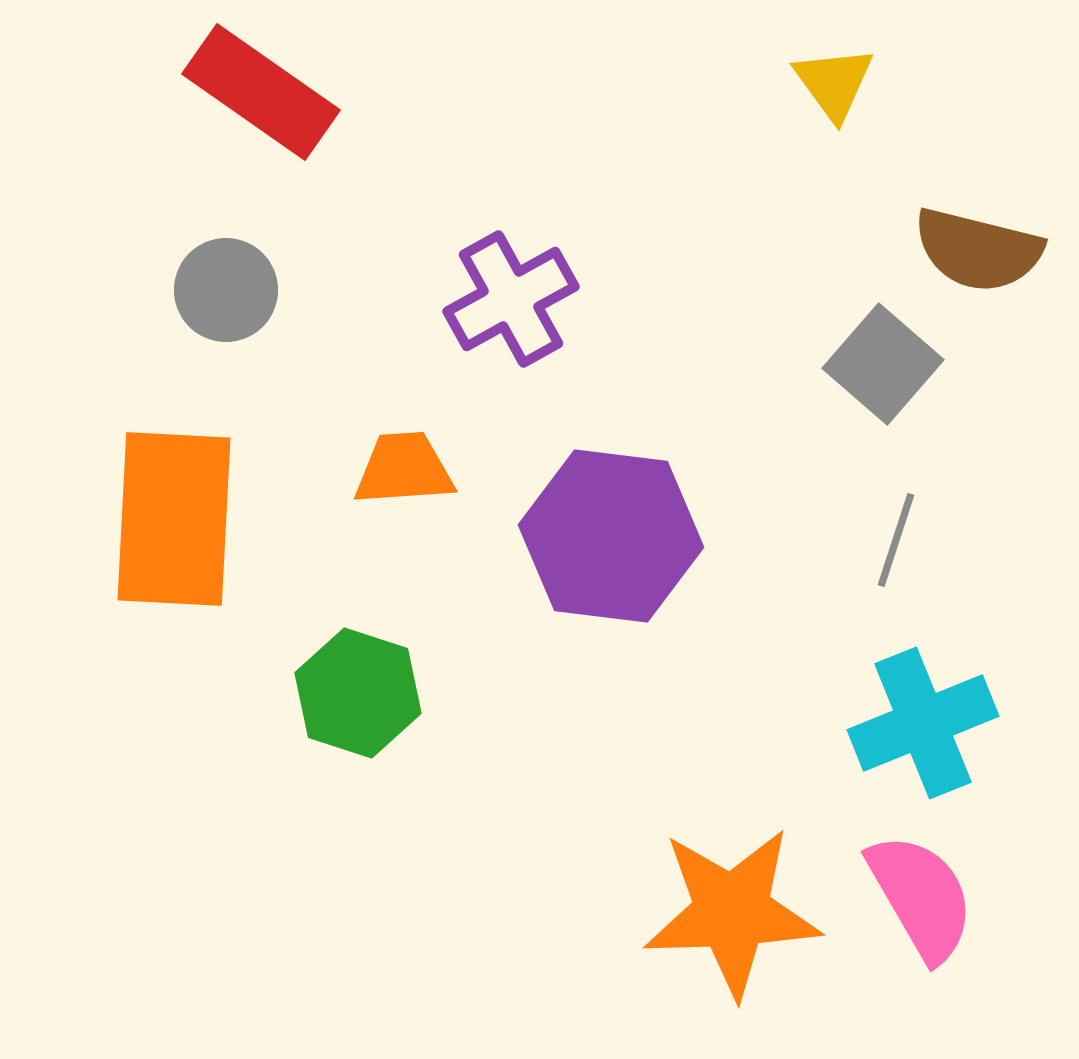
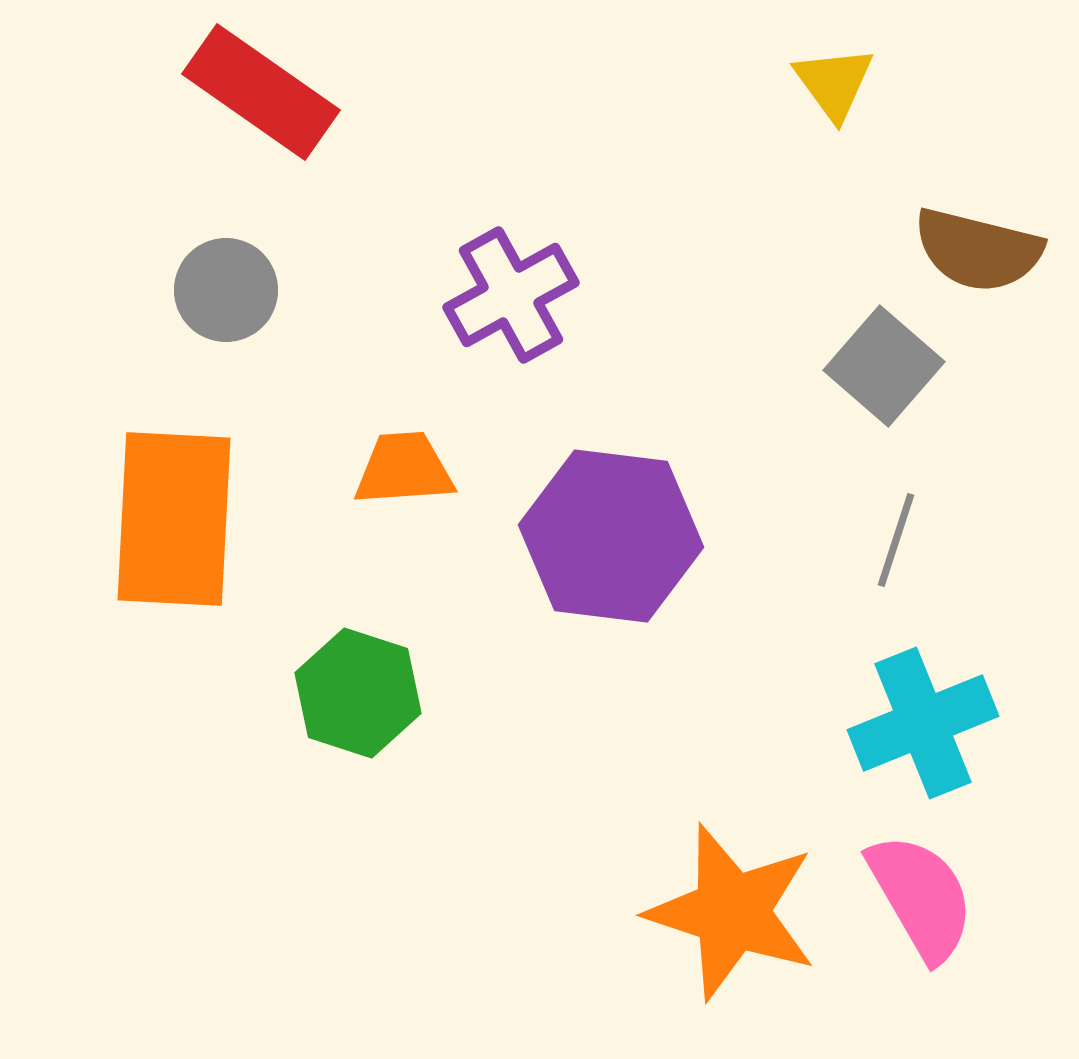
purple cross: moved 4 px up
gray square: moved 1 px right, 2 px down
orange star: rotated 20 degrees clockwise
